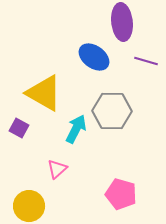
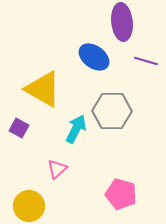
yellow triangle: moved 1 px left, 4 px up
